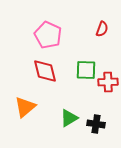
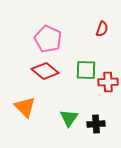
pink pentagon: moved 4 px down
red diamond: rotated 36 degrees counterclockwise
orange triangle: rotated 35 degrees counterclockwise
green triangle: rotated 24 degrees counterclockwise
black cross: rotated 12 degrees counterclockwise
